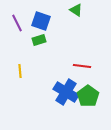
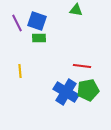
green triangle: rotated 24 degrees counterclockwise
blue square: moved 4 px left
green rectangle: moved 2 px up; rotated 16 degrees clockwise
green pentagon: moved 6 px up; rotated 25 degrees clockwise
